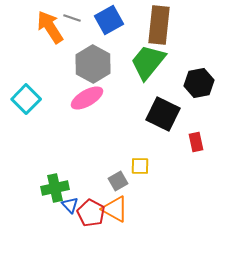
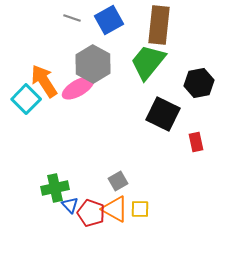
orange arrow: moved 6 px left, 54 px down
pink ellipse: moved 9 px left, 10 px up
yellow square: moved 43 px down
red pentagon: rotated 8 degrees counterclockwise
